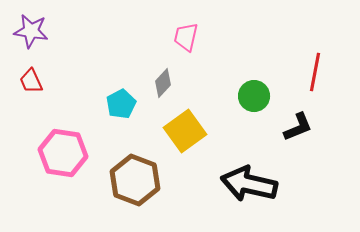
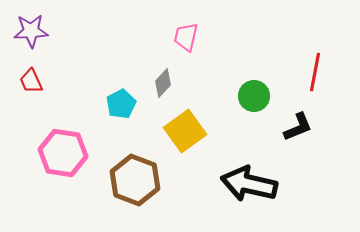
purple star: rotated 12 degrees counterclockwise
